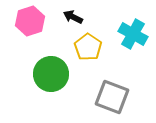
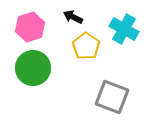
pink hexagon: moved 6 px down
cyan cross: moved 9 px left, 5 px up
yellow pentagon: moved 2 px left, 1 px up
green circle: moved 18 px left, 6 px up
